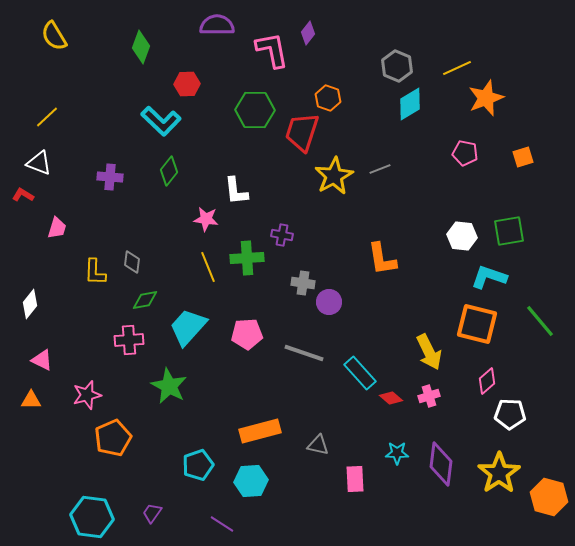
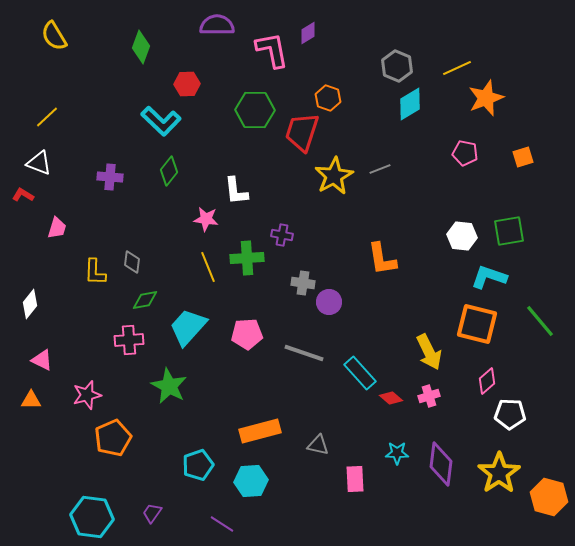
purple diamond at (308, 33): rotated 20 degrees clockwise
